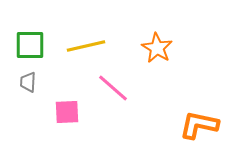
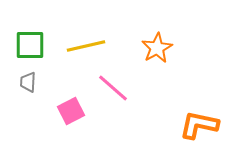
orange star: rotated 12 degrees clockwise
pink square: moved 4 px right, 1 px up; rotated 24 degrees counterclockwise
